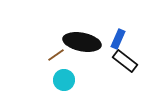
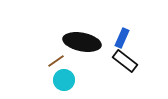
blue rectangle: moved 4 px right, 1 px up
brown line: moved 6 px down
